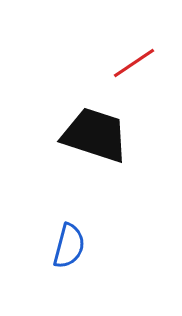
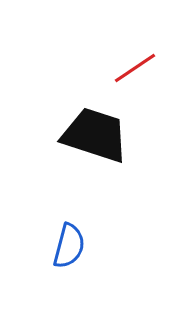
red line: moved 1 px right, 5 px down
